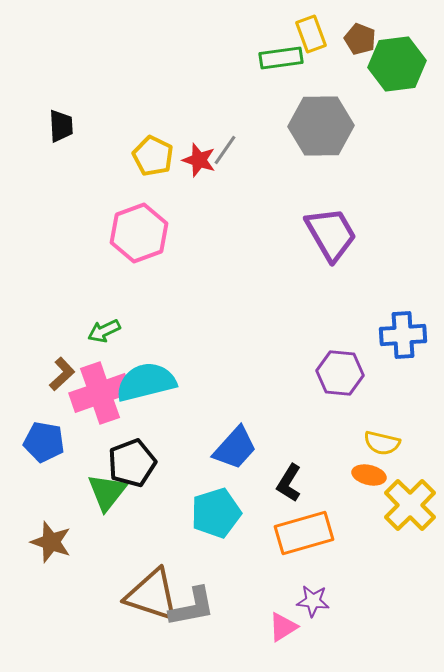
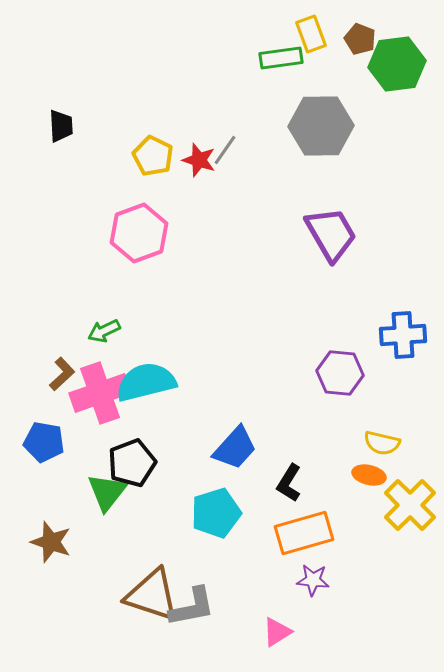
purple star: moved 21 px up
pink triangle: moved 6 px left, 5 px down
